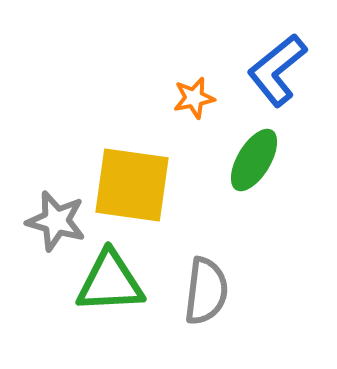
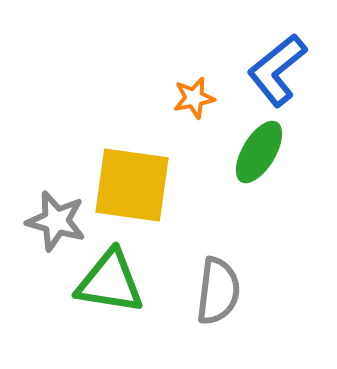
green ellipse: moved 5 px right, 8 px up
green triangle: rotated 12 degrees clockwise
gray semicircle: moved 12 px right
